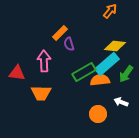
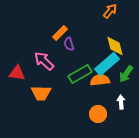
yellow diamond: rotated 70 degrees clockwise
pink arrow: rotated 45 degrees counterclockwise
green rectangle: moved 4 px left, 2 px down
white arrow: rotated 64 degrees clockwise
